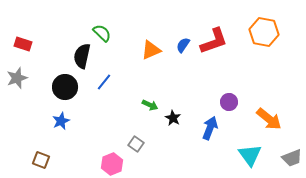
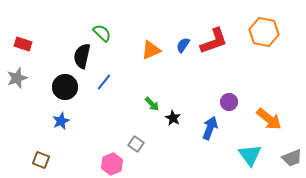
green arrow: moved 2 px right, 1 px up; rotated 21 degrees clockwise
